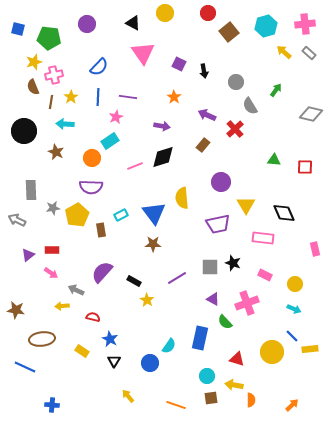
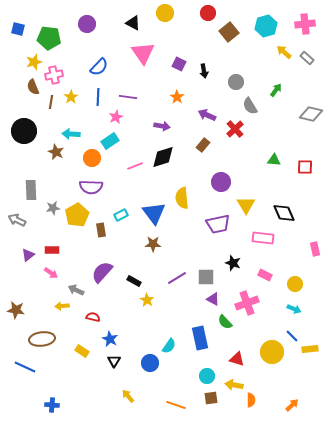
gray rectangle at (309, 53): moved 2 px left, 5 px down
orange star at (174, 97): moved 3 px right
cyan arrow at (65, 124): moved 6 px right, 10 px down
gray square at (210, 267): moved 4 px left, 10 px down
blue rectangle at (200, 338): rotated 25 degrees counterclockwise
